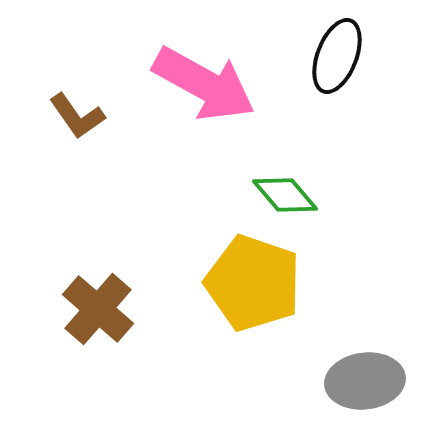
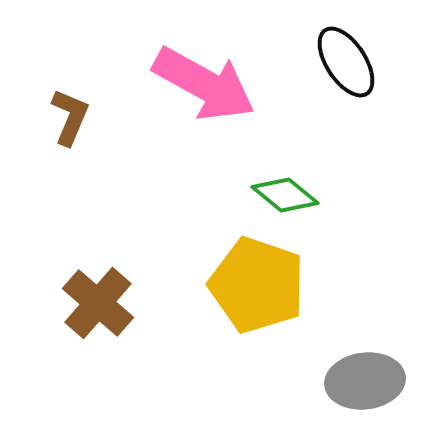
black ellipse: moved 9 px right, 6 px down; rotated 54 degrees counterclockwise
brown L-shape: moved 7 px left, 1 px down; rotated 122 degrees counterclockwise
green diamond: rotated 10 degrees counterclockwise
yellow pentagon: moved 4 px right, 2 px down
brown cross: moved 6 px up
